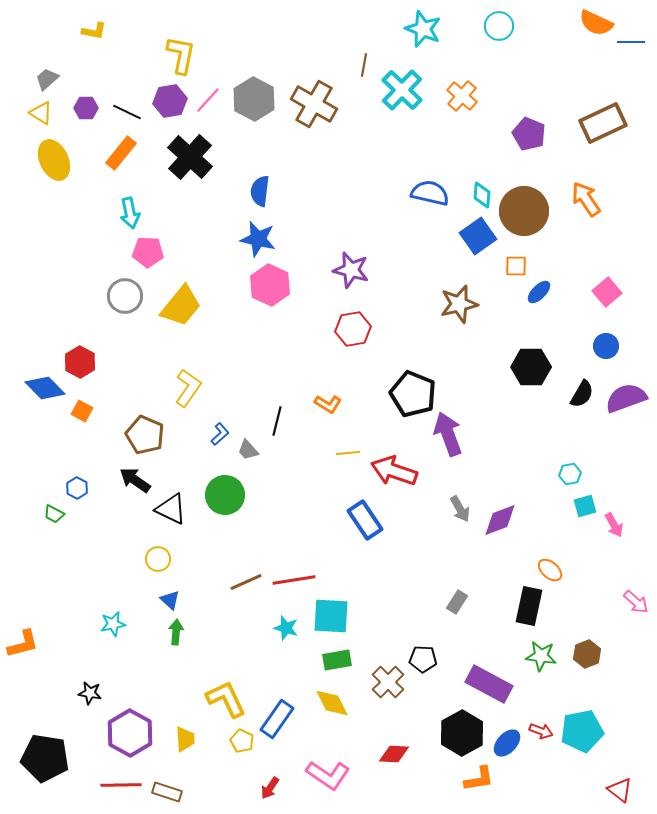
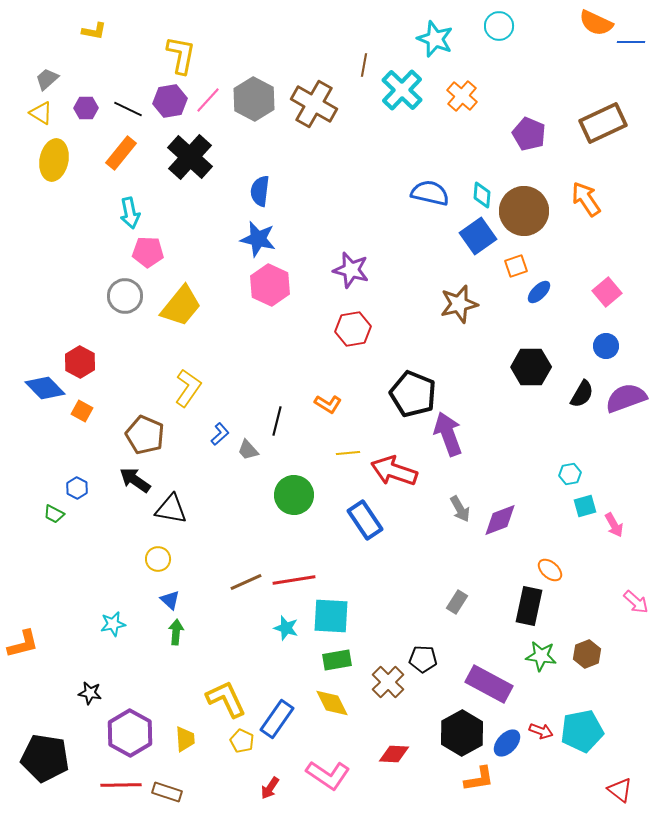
cyan star at (423, 29): moved 12 px right, 10 px down
black line at (127, 112): moved 1 px right, 3 px up
yellow ellipse at (54, 160): rotated 36 degrees clockwise
orange square at (516, 266): rotated 20 degrees counterclockwise
green circle at (225, 495): moved 69 px right
black triangle at (171, 509): rotated 16 degrees counterclockwise
